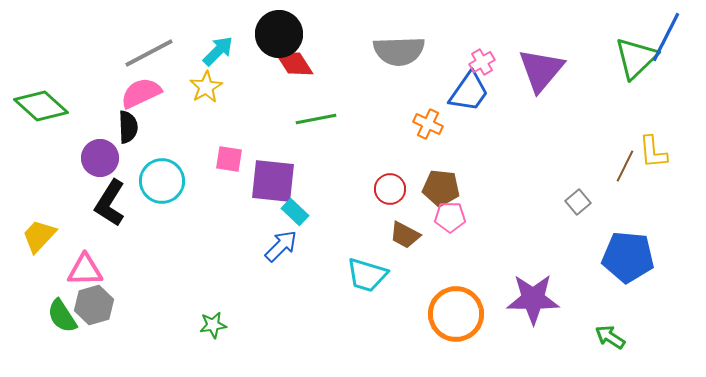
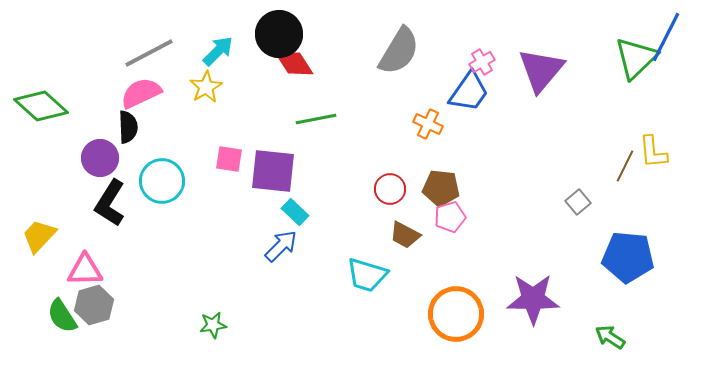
gray semicircle: rotated 57 degrees counterclockwise
purple square: moved 10 px up
pink pentagon: rotated 16 degrees counterclockwise
